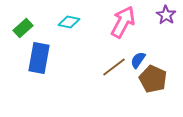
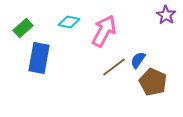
pink arrow: moved 19 px left, 9 px down
brown pentagon: moved 3 px down
